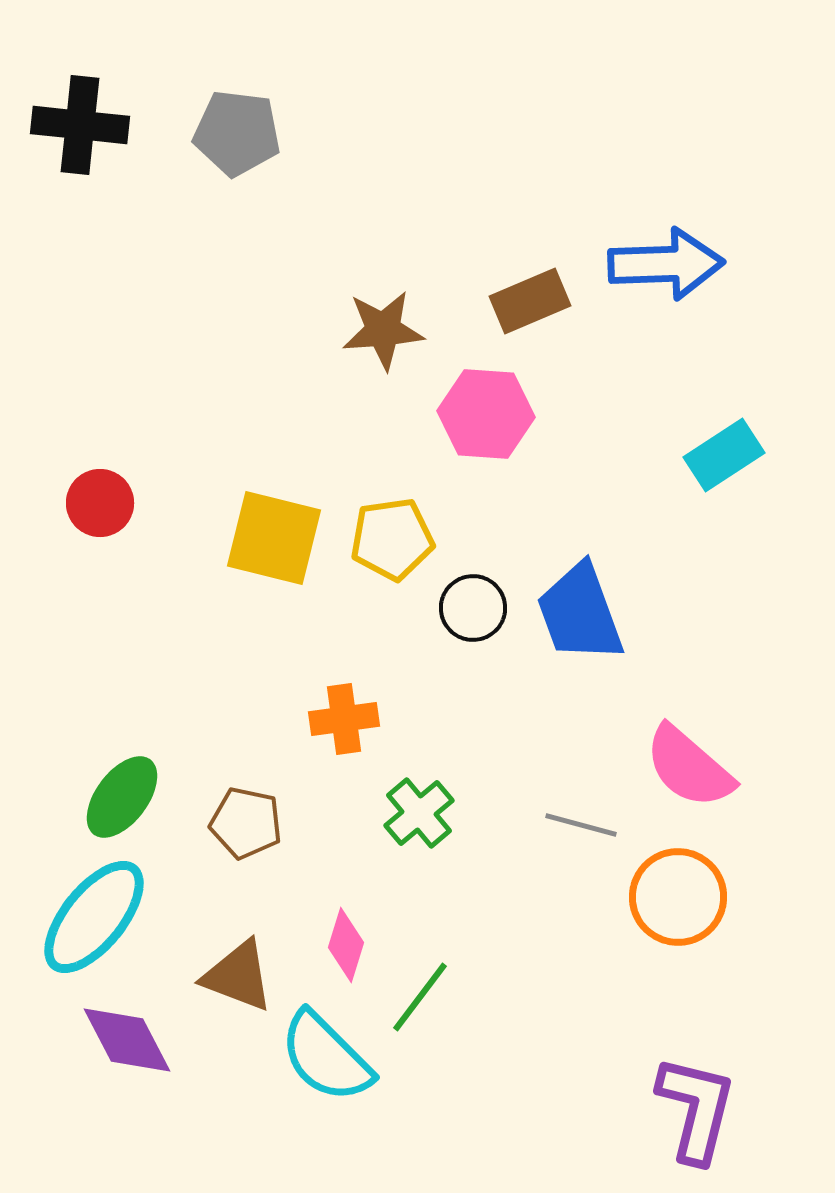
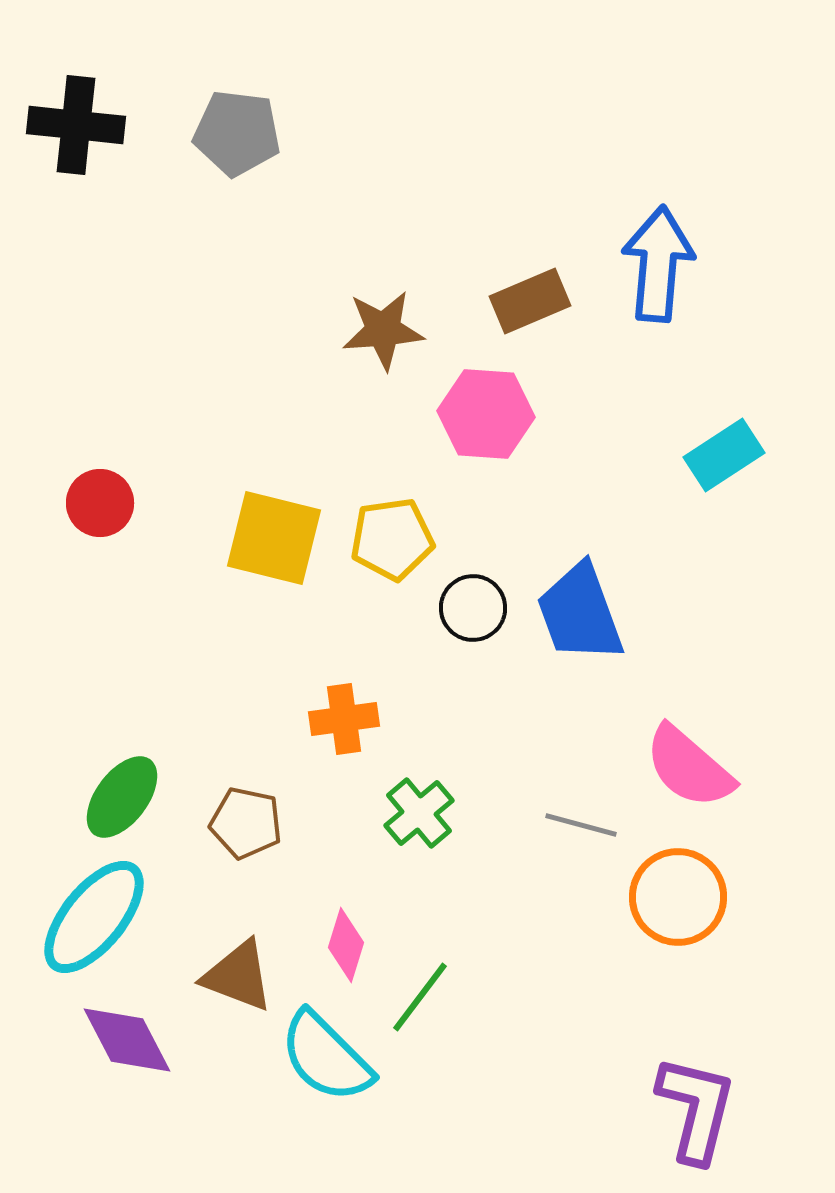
black cross: moved 4 px left
blue arrow: moved 8 px left; rotated 83 degrees counterclockwise
